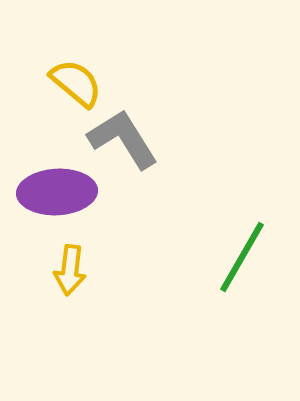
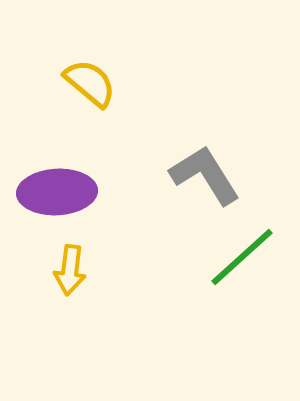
yellow semicircle: moved 14 px right
gray L-shape: moved 82 px right, 36 px down
green line: rotated 18 degrees clockwise
